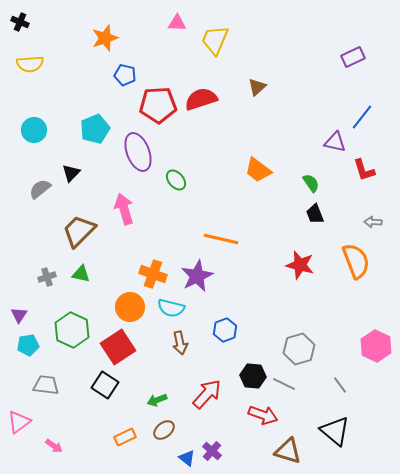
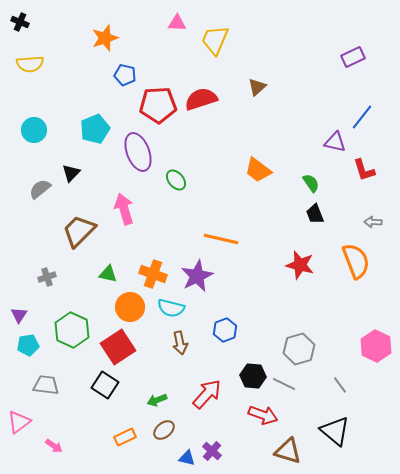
green triangle at (81, 274): moved 27 px right
blue triangle at (187, 458): rotated 24 degrees counterclockwise
